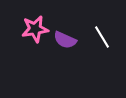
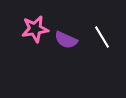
purple semicircle: moved 1 px right
